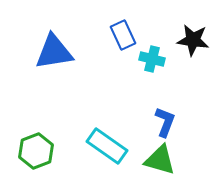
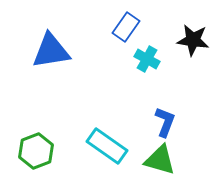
blue rectangle: moved 3 px right, 8 px up; rotated 60 degrees clockwise
blue triangle: moved 3 px left, 1 px up
cyan cross: moved 5 px left; rotated 15 degrees clockwise
